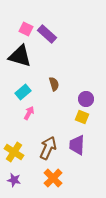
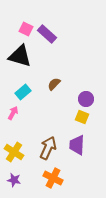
brown semicircle: rotated 120 degrees counterclockwise
pink arrow: moved 16 px left
orange cross: rotated 18 degrees counterclockwise
